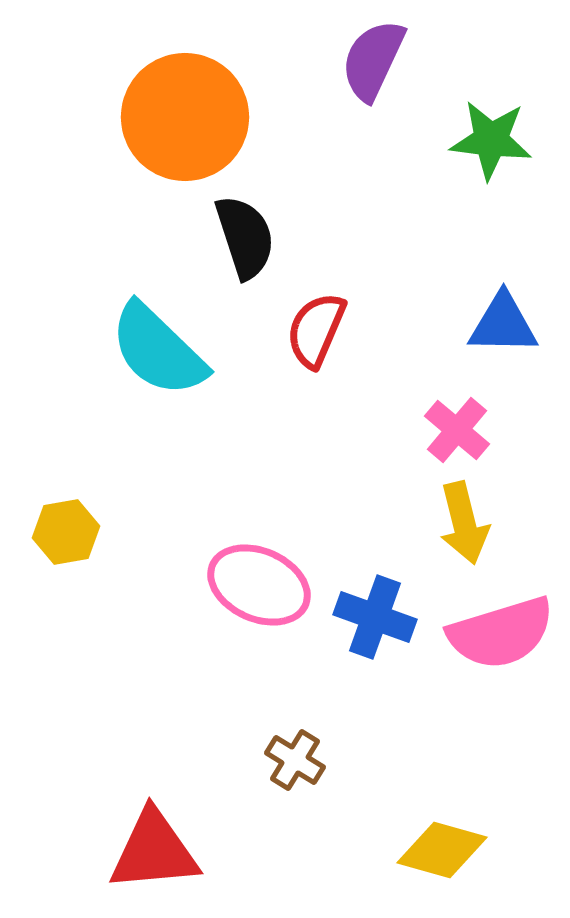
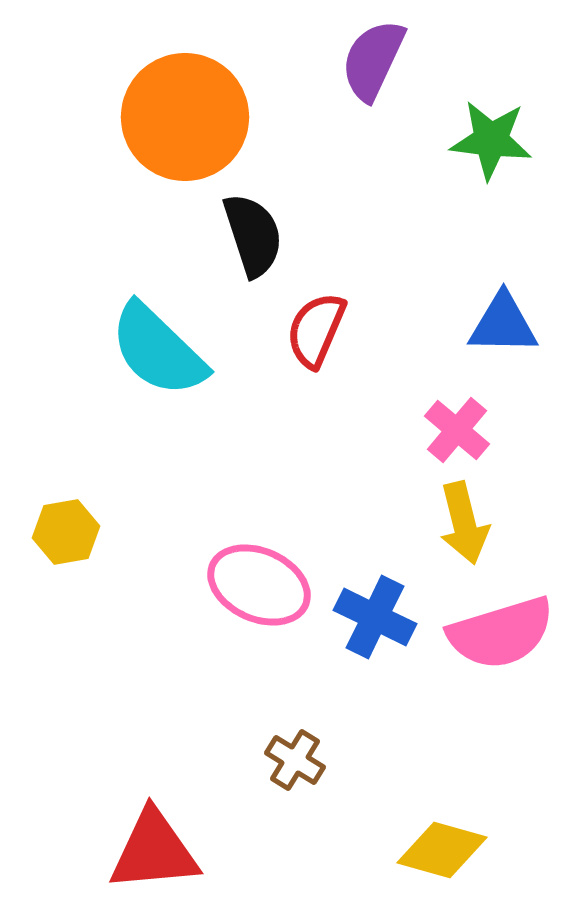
black semicircle: moved 8 px right, 2 px up
blue cross: rotated 6 degrees clockwise
